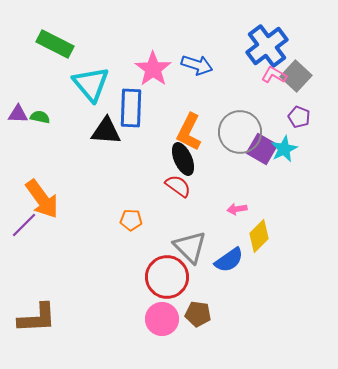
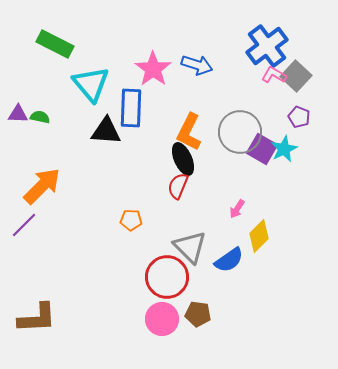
red semicircle: rotated 104 degrees counterclockwise
orange arrow: moved 13 px up; rotated 99 degrees counterclockwise
pink arrow: rotated 48 degrees counterclockwise
